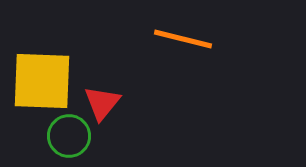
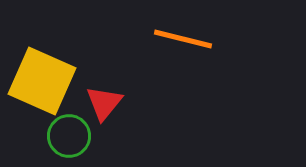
yellow square: rotated 22 degrees clockwise
red triangle: moved 2 px right
